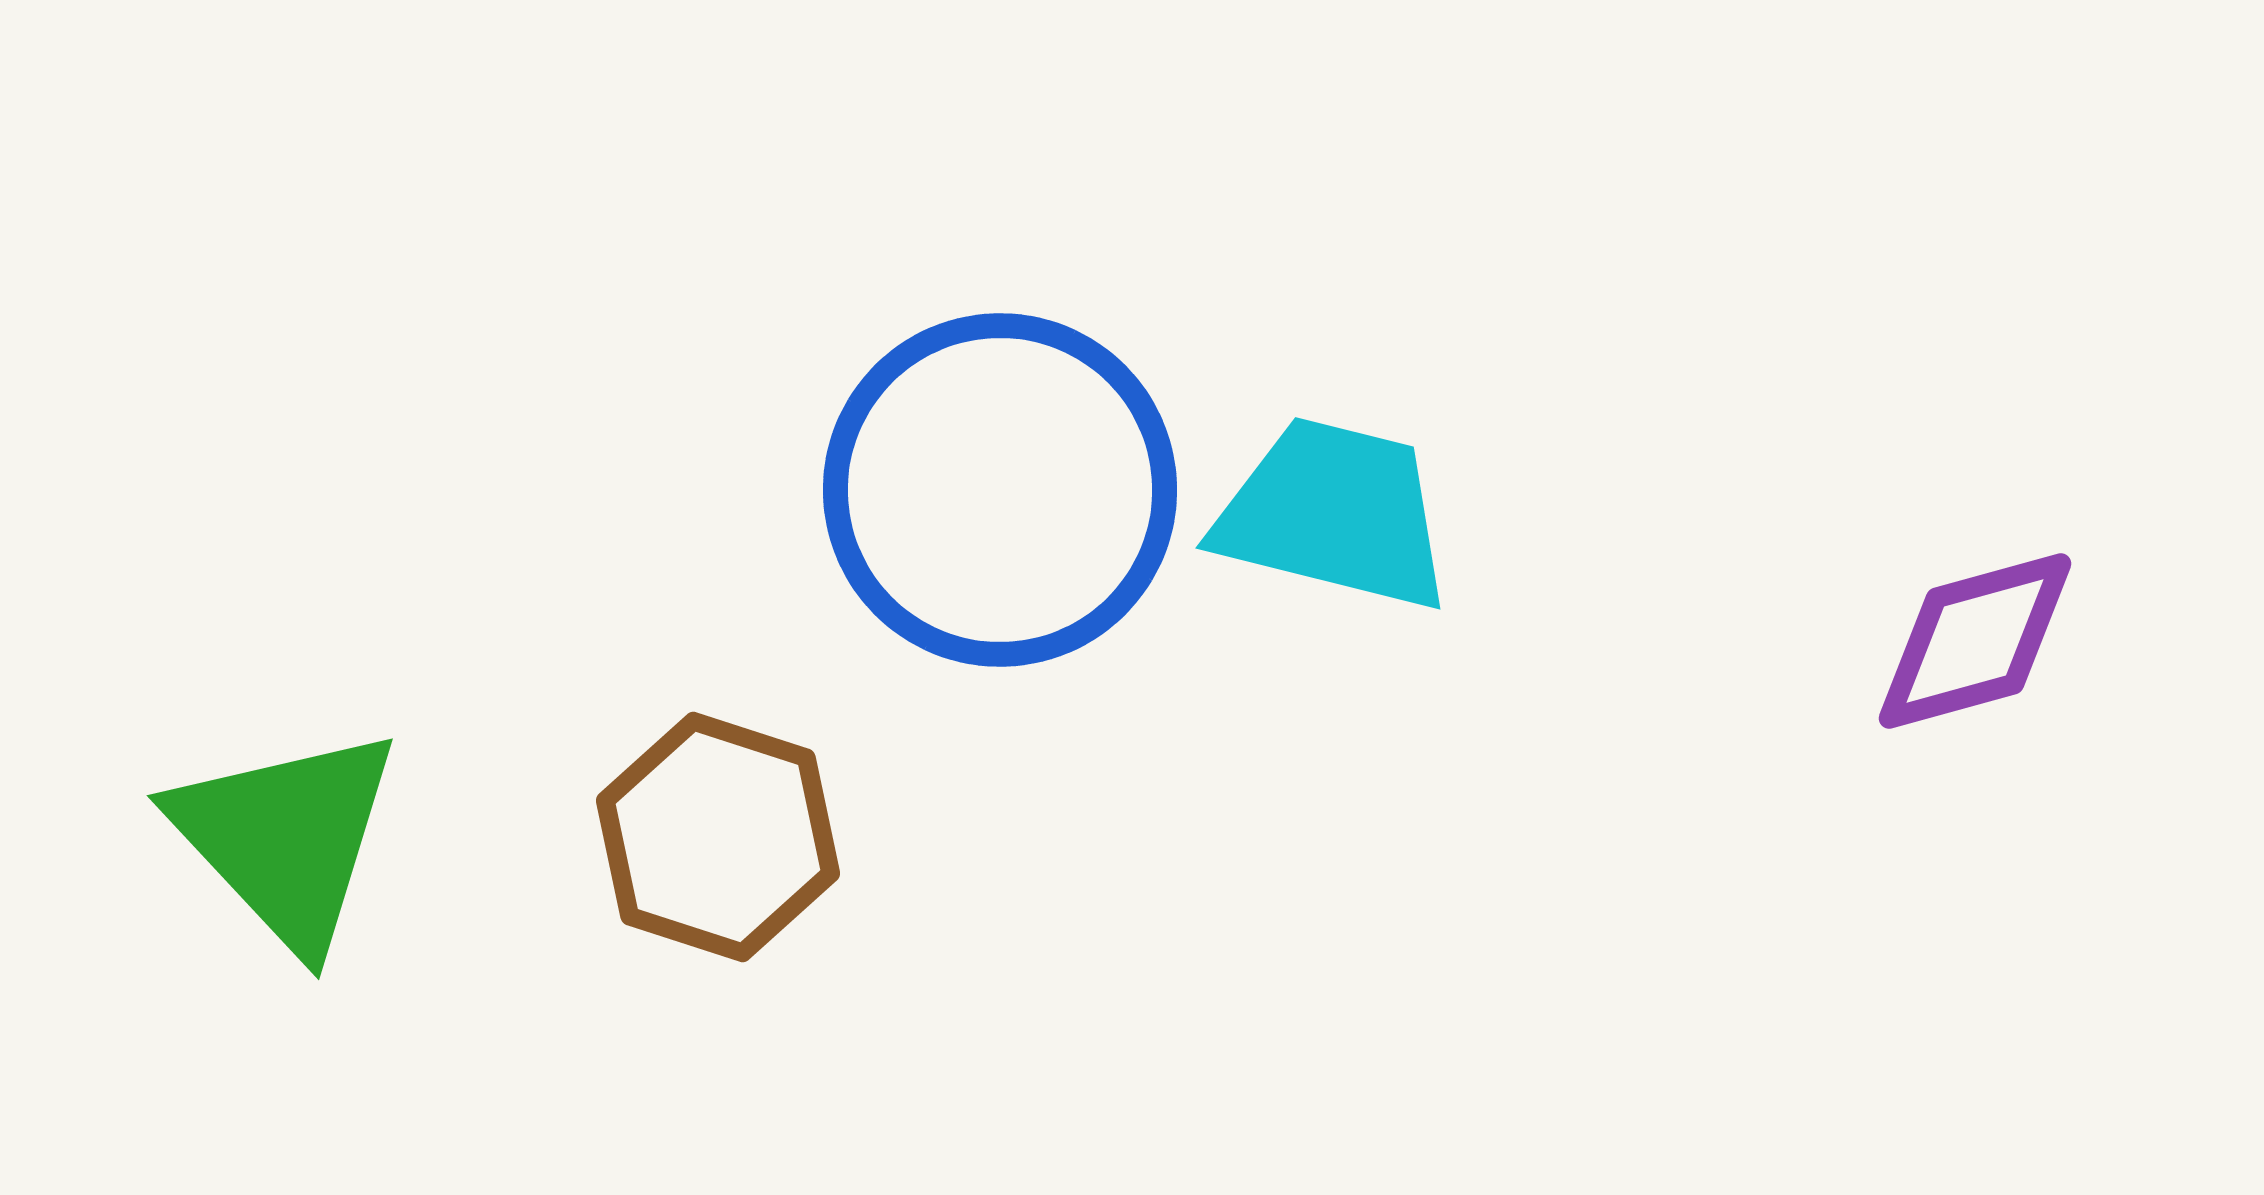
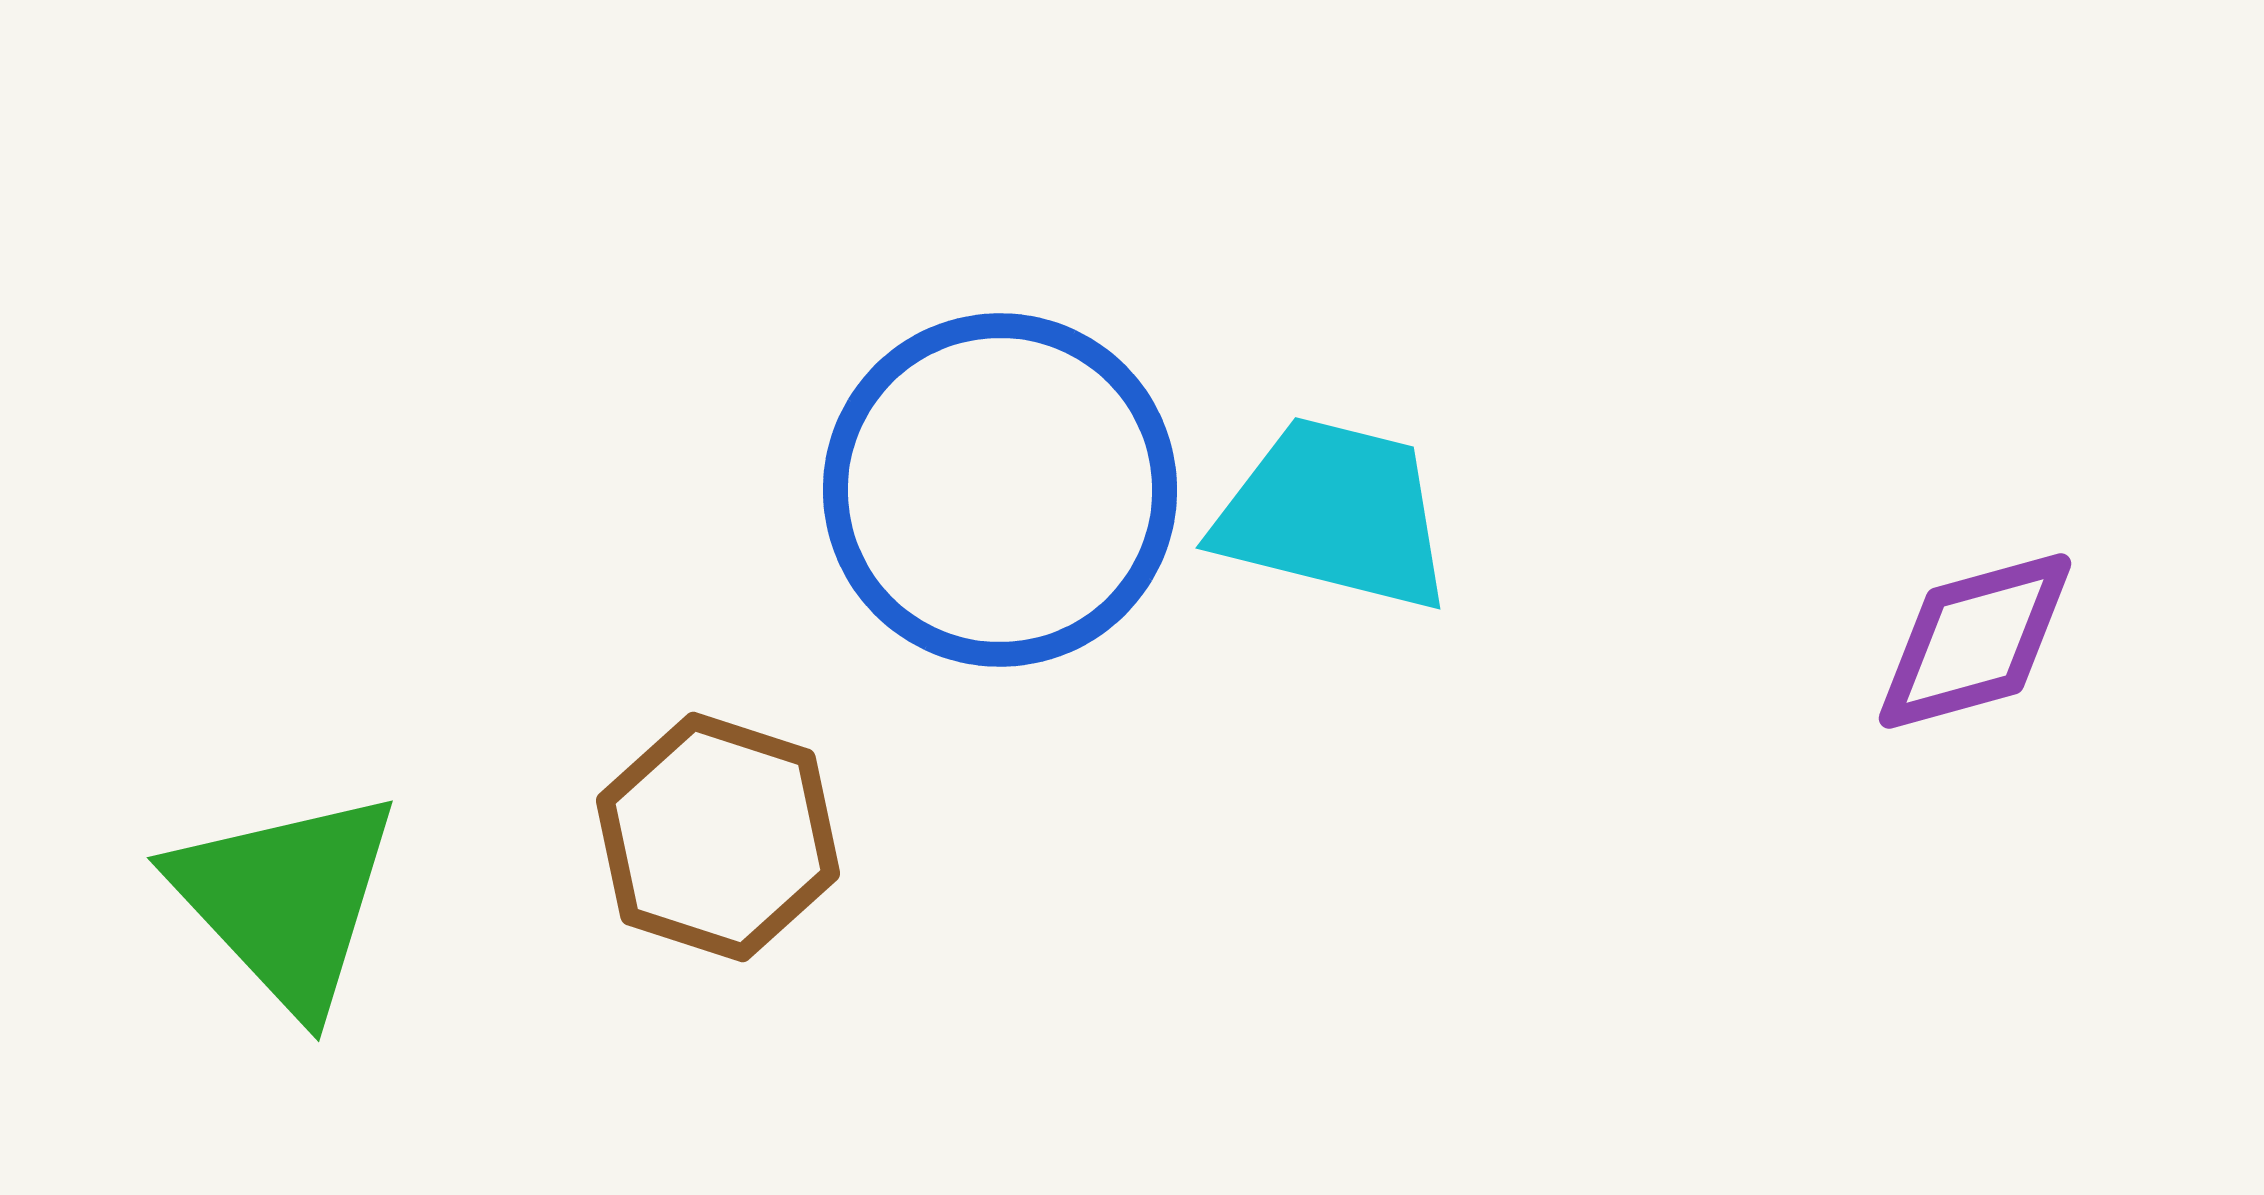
green triangle: moved 62 px down
